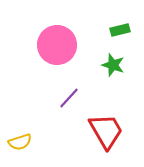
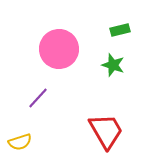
pink circle: moved 2 px right, 4 px down
purple line: moved 31 px left
